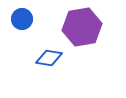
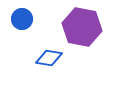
purple hexagon: rotated 21 degrees clockwise
